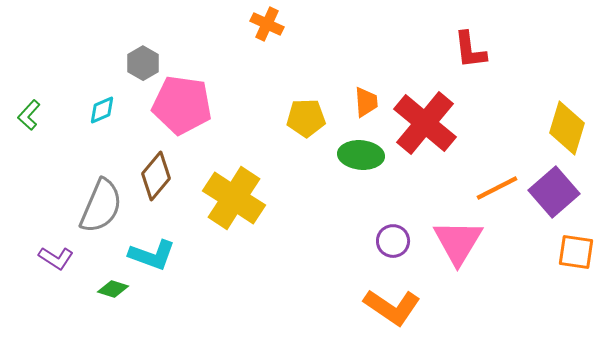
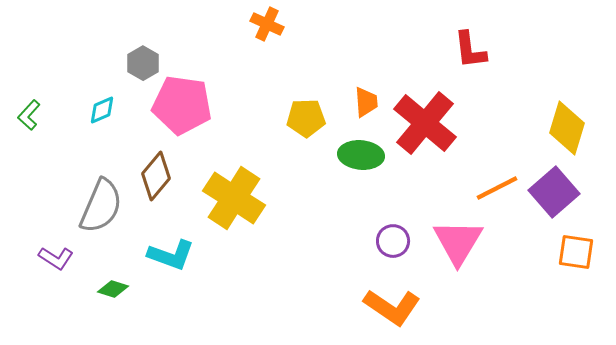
cyan L-shape: moved 19 px right
